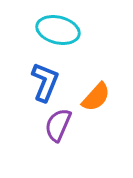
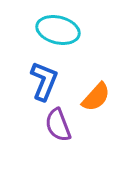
blue L-shape: moved 1 px left, 1 px up
purple semicircle: rotated 44 degrees counterclockwise
